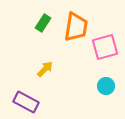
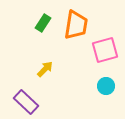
orange trapezoid: moved 2 px up
pink square: moved 3 px down
purple rectangle: rotated 15 degrees clockwise
